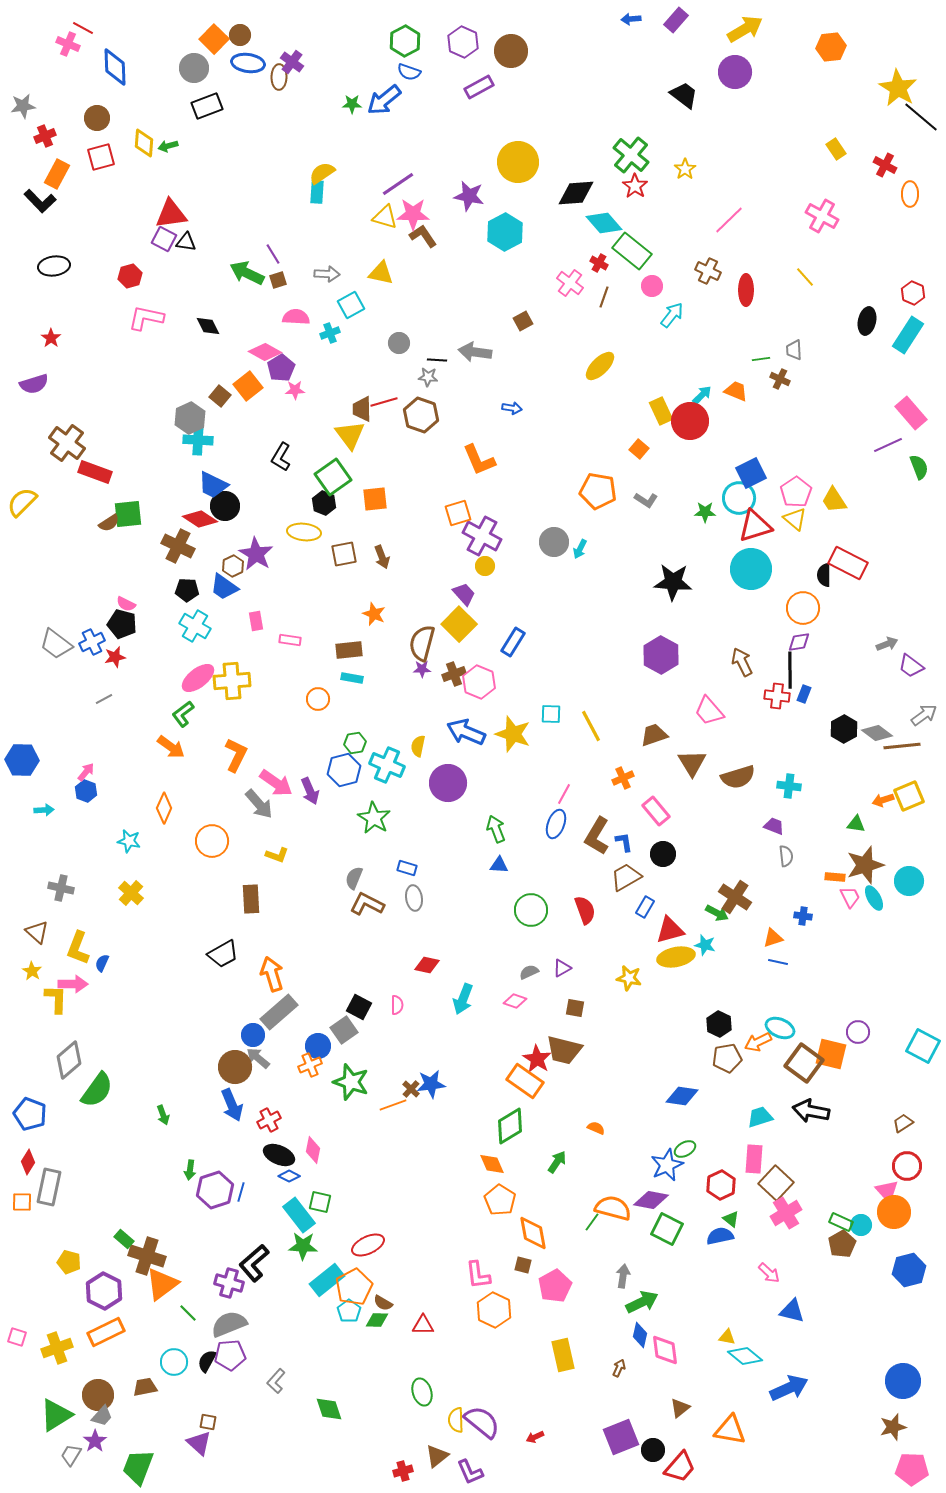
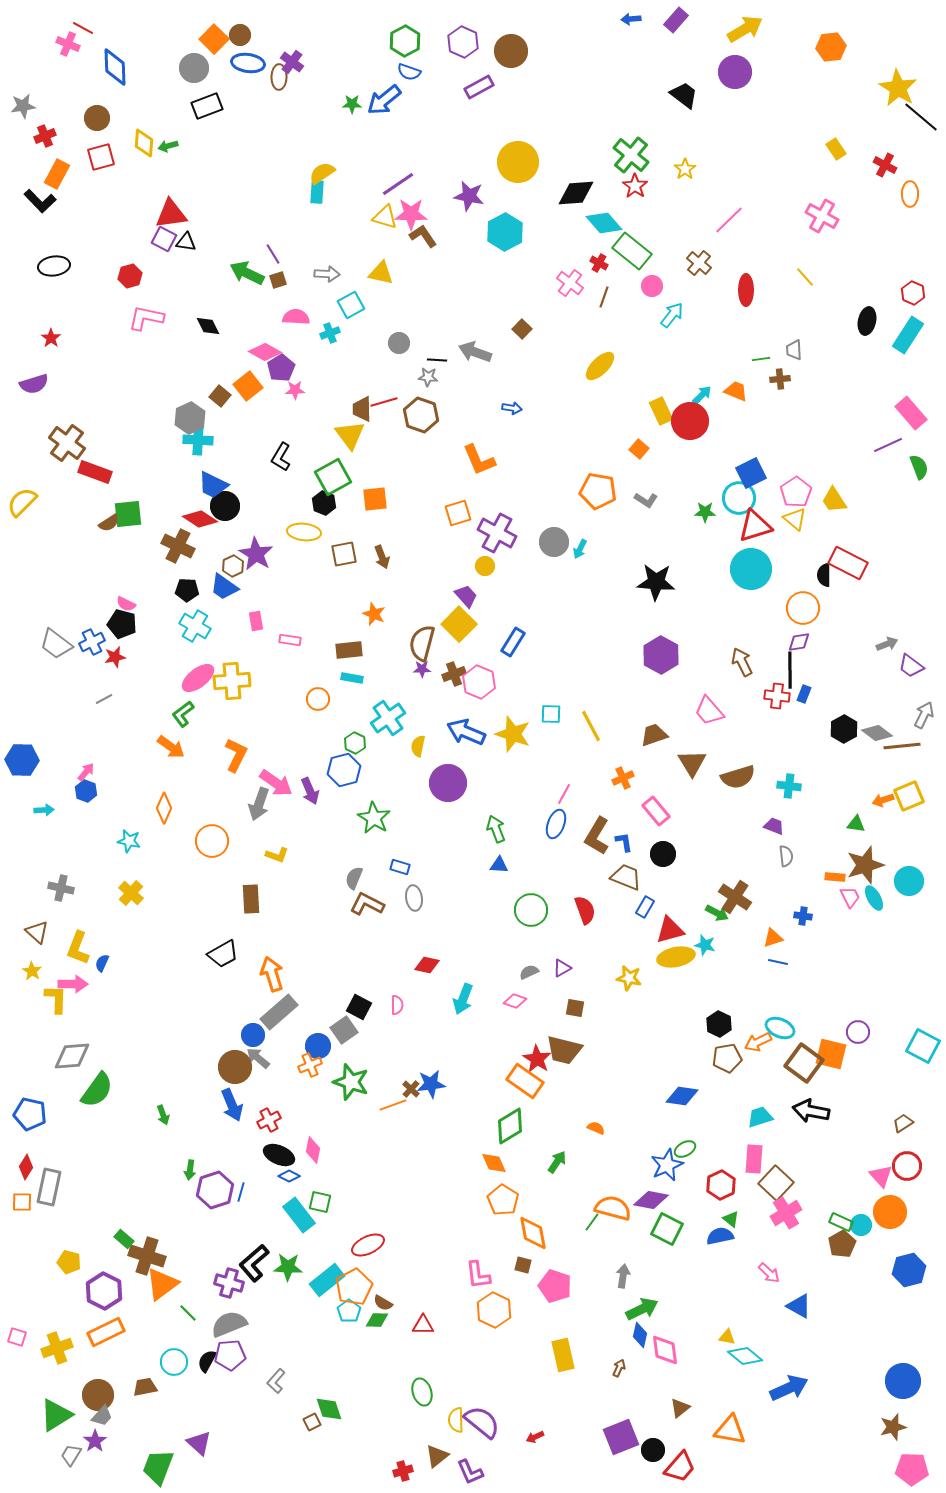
pink star at (413, 214): moved 2 px left
brown cross at (708, 271): moved 9 px left, 8 px up; rotated 15 degrees clockwise
brown square at (523, 321): moved 1 px left, 8 px down; rotated 18 degrees counterclockwise
gray arrow at (475, 352): rotated 12 degrees clockwise
brown cross at (780, 379): rotated 30 degrees counterclockwise
green square at (333, 477): rotated 6 degrees clockwise
purple cross at (482, 536): moved 15 px right, 3 px up
black star at (673, 582): moved 17 px left
purple trapezoid at (464, 594): moved 2 px right, 2 px down
gray arrow at (924, 715): rotated 28 degrees counterclockwise
green hexagon at (355, 743): rotated 25 degrees counterclockwise
cyan cross at (387, 765): moved 1 px right, 47 px up; rotated 32 degrees clockwise
gray arrow at (259, 804): rotated 60 degrees clockwise
blue rectangle at (407, 868): moved 7 px left, 1 px up
brown trapezoid at (626, 877): rotated 52 degrees clockwise
gray diamond at (69, 1060): moved 3 px right, 4 px up; rotated 36 degrees clockwise
blue pentagon at (30, 1114): rotated 8 degrees counterclockwise
red diamond at (28, 1162): moved 2 px left, 5 px down
orange diamond at (492, 1164): moved 2 px right, 1 px up
pink triangle at (887, 1191): moved 6 px left, 15 px up
orange pentagon at (500, 1200): moved 3 px right
orange circle at (894, 1212): moved 4 px left
green star at (303, 1246): moved 15 px left, 21 px down
pink pentagon at (555, 1286): rotated 24 degrees counterclockwise
green arrow at (642, 1302): moved 7 px down
blue triangle at (792, 1311): moved 7 px right, 5 px up; rotated 16 degrees clockwise
brown square at (208, 1422): moved 104 px right; rotated 36 degrees counterclockwise
green trapezoid at (138, 1467): moved 20 px right
